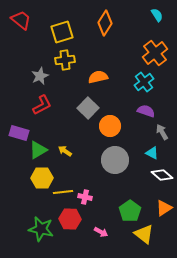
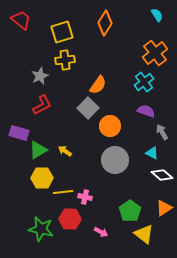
orange semicircle: moved 8 px down; rotated 138 degrees clockwise
